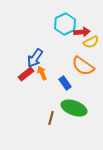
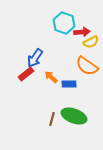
cyan hexagon: moved 1 px left, 1 px up; rotated 15 degrees counterclockwise
orange semicircle: moved 4 px right
orange arrow: moved 9 px right, 4 px down; rotated 24 degrees counterclockwise
blue rectangle: moved 4 px right, 1 px down; rotated 56 degrees counterclockwise
green ellipse: moved 8 px down
brown line: moved 1 px right, 1 px down
